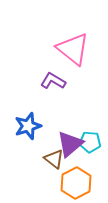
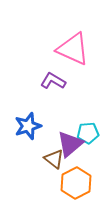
pink triangle: rotated 15 degrees counterclockwise
cyan pentagon: moved 2 px left, 9 px up; rotated 10 degrees counterclockwise
